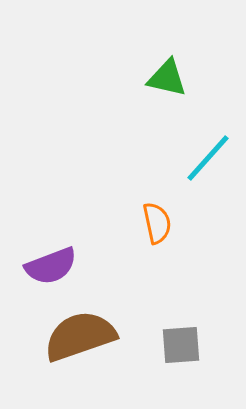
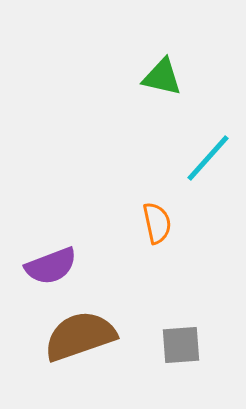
green triangle: moved 5 px left, 1 px up
